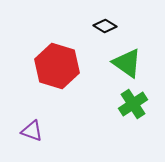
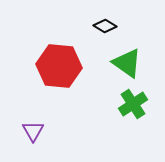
red hexagon: moved 2 px right; rotated 12 degrees counterclockwise
purple triangle: moved 1 px right; rotated 40 degrees clockwise
